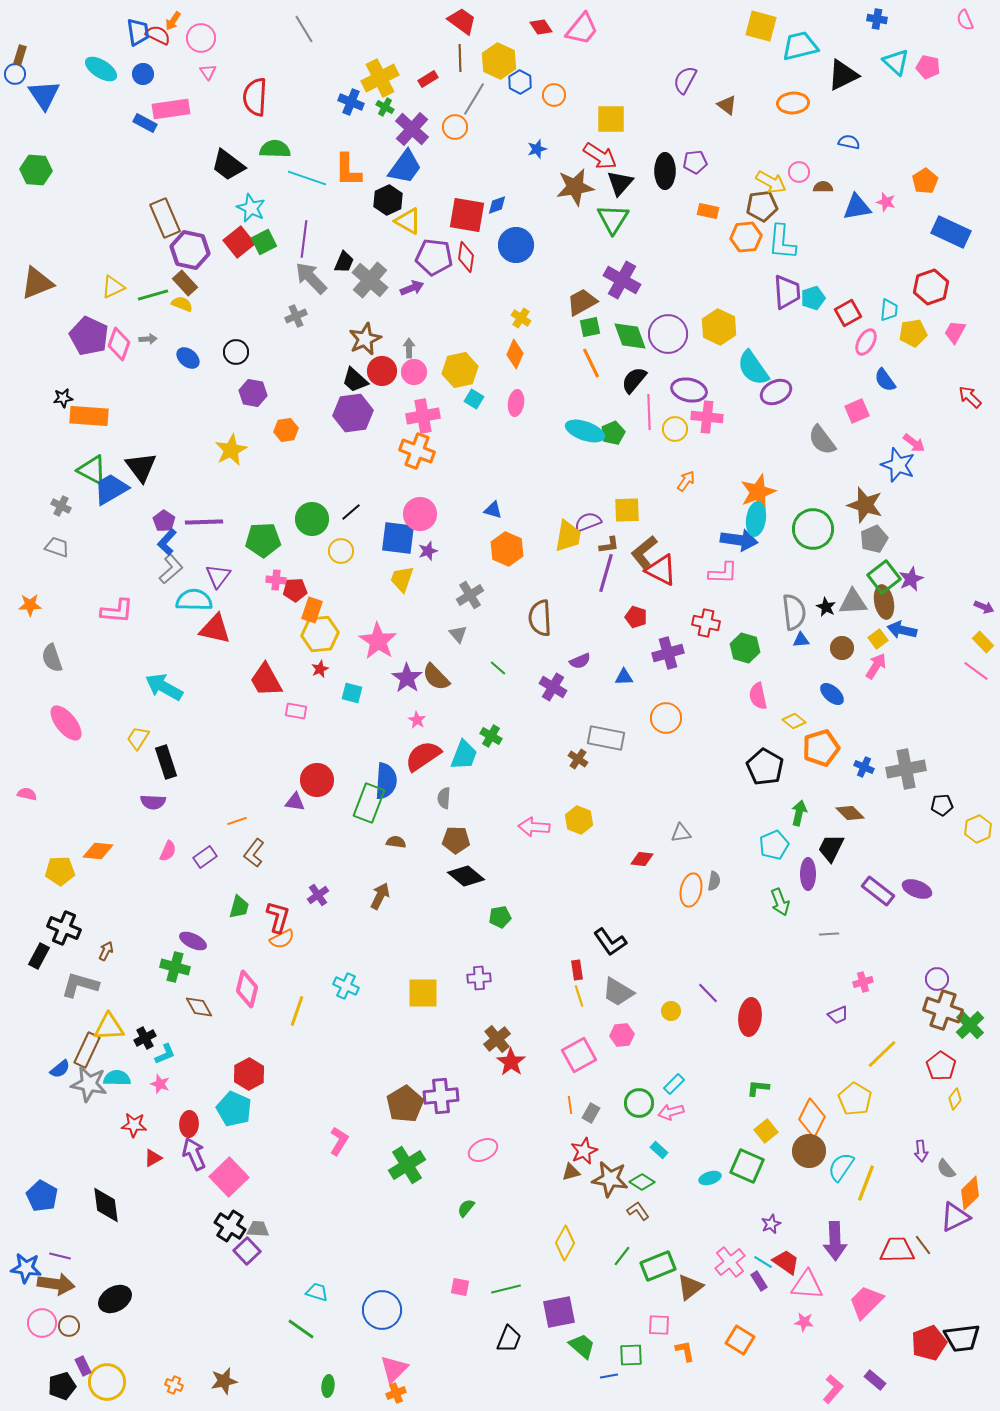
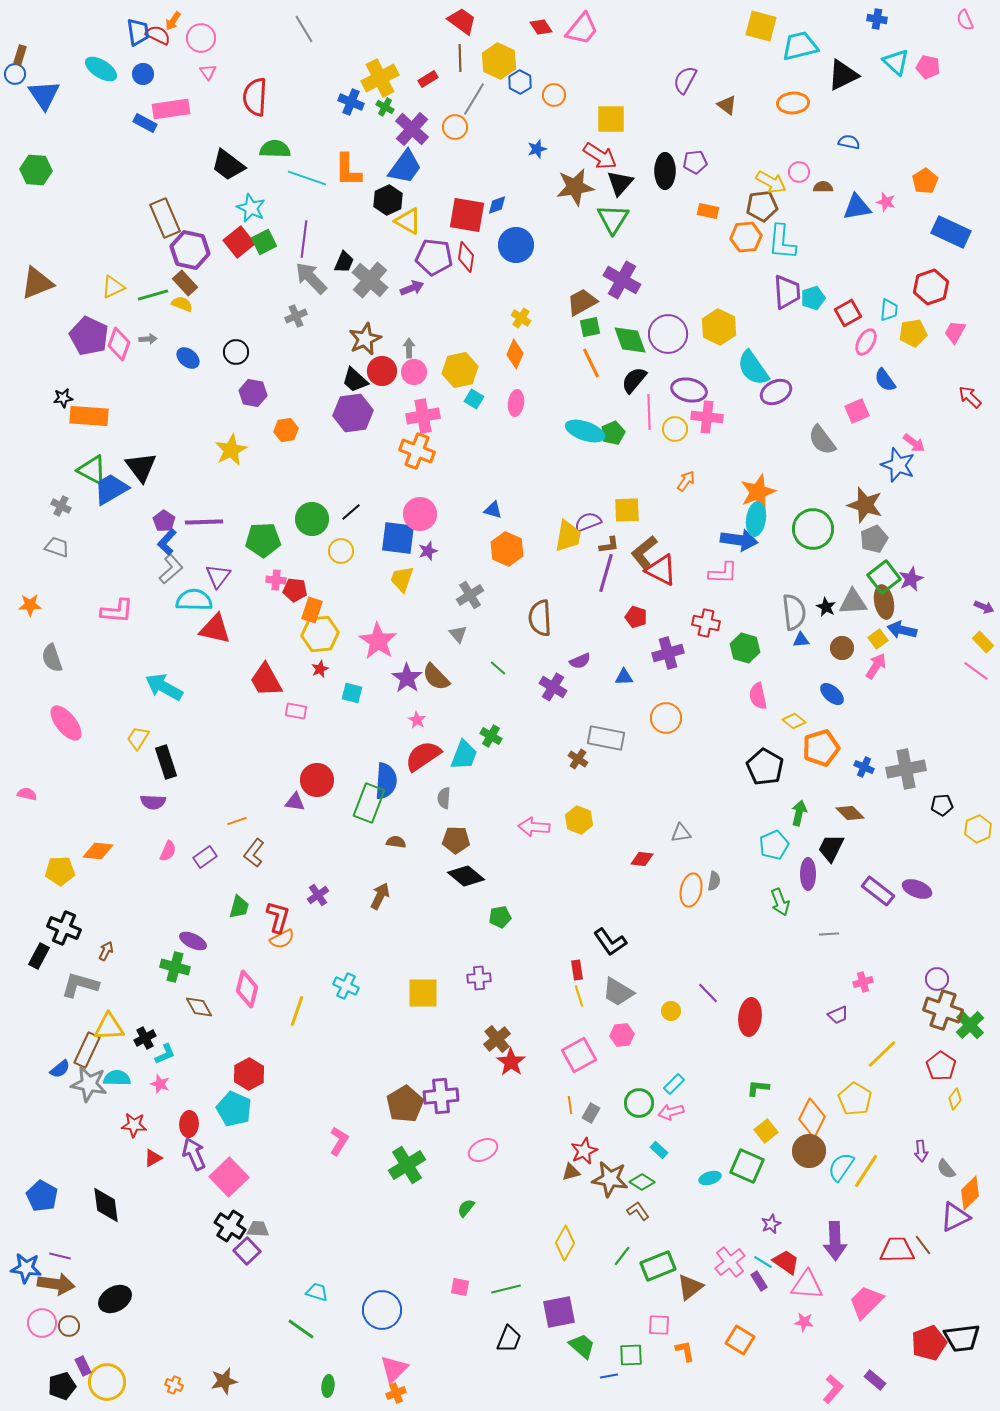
green diamond at (630, 336): moved 4 px down
red pentagon at (295, 590): rotated 10 degrees clockwise
yellow line at (866, 1183): moved 12 px up; rotated 12 degrees clockwise
